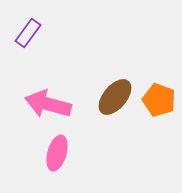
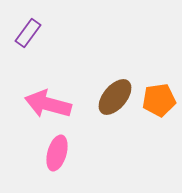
orange pentagon: rotated 28 degrees counterclockwise
